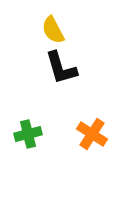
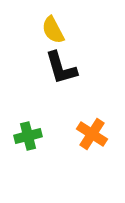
green cross: moved 2 px down
